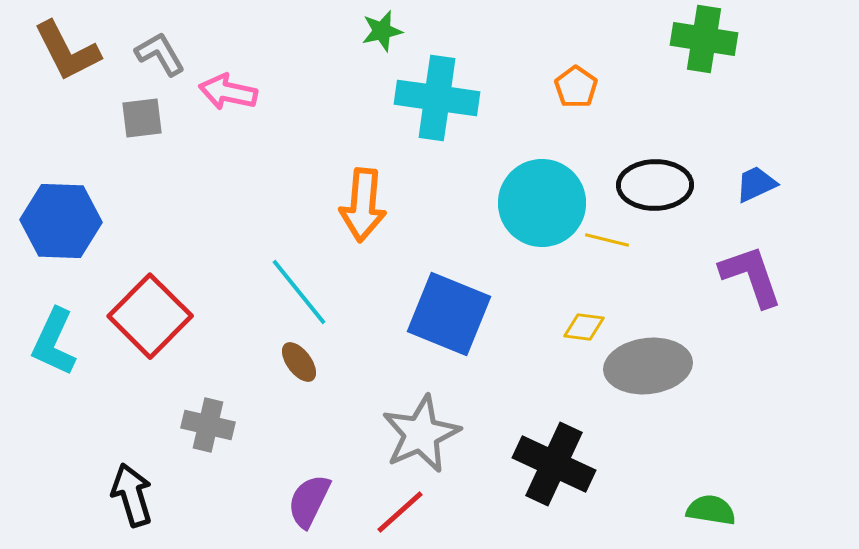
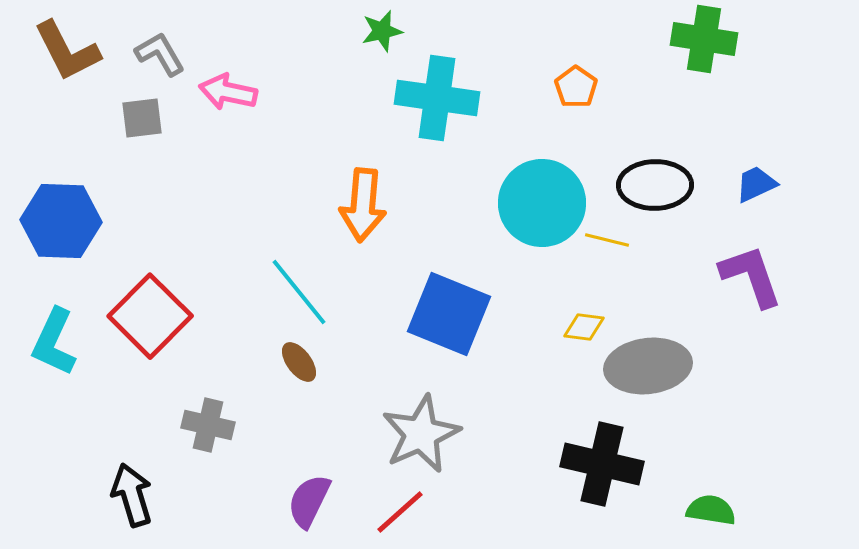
black cross: moved 48 px right; rotated 12 degrees counterclockwise
